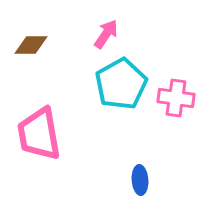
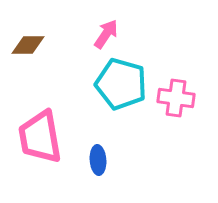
brown diamond: moved 3 px left
cyan pentagon: rotated 27 degrees counterclockwise
pink trapezoid: moved 1 px right, 3 px down
blue ellipse: moved 42 px left, 20 px up
